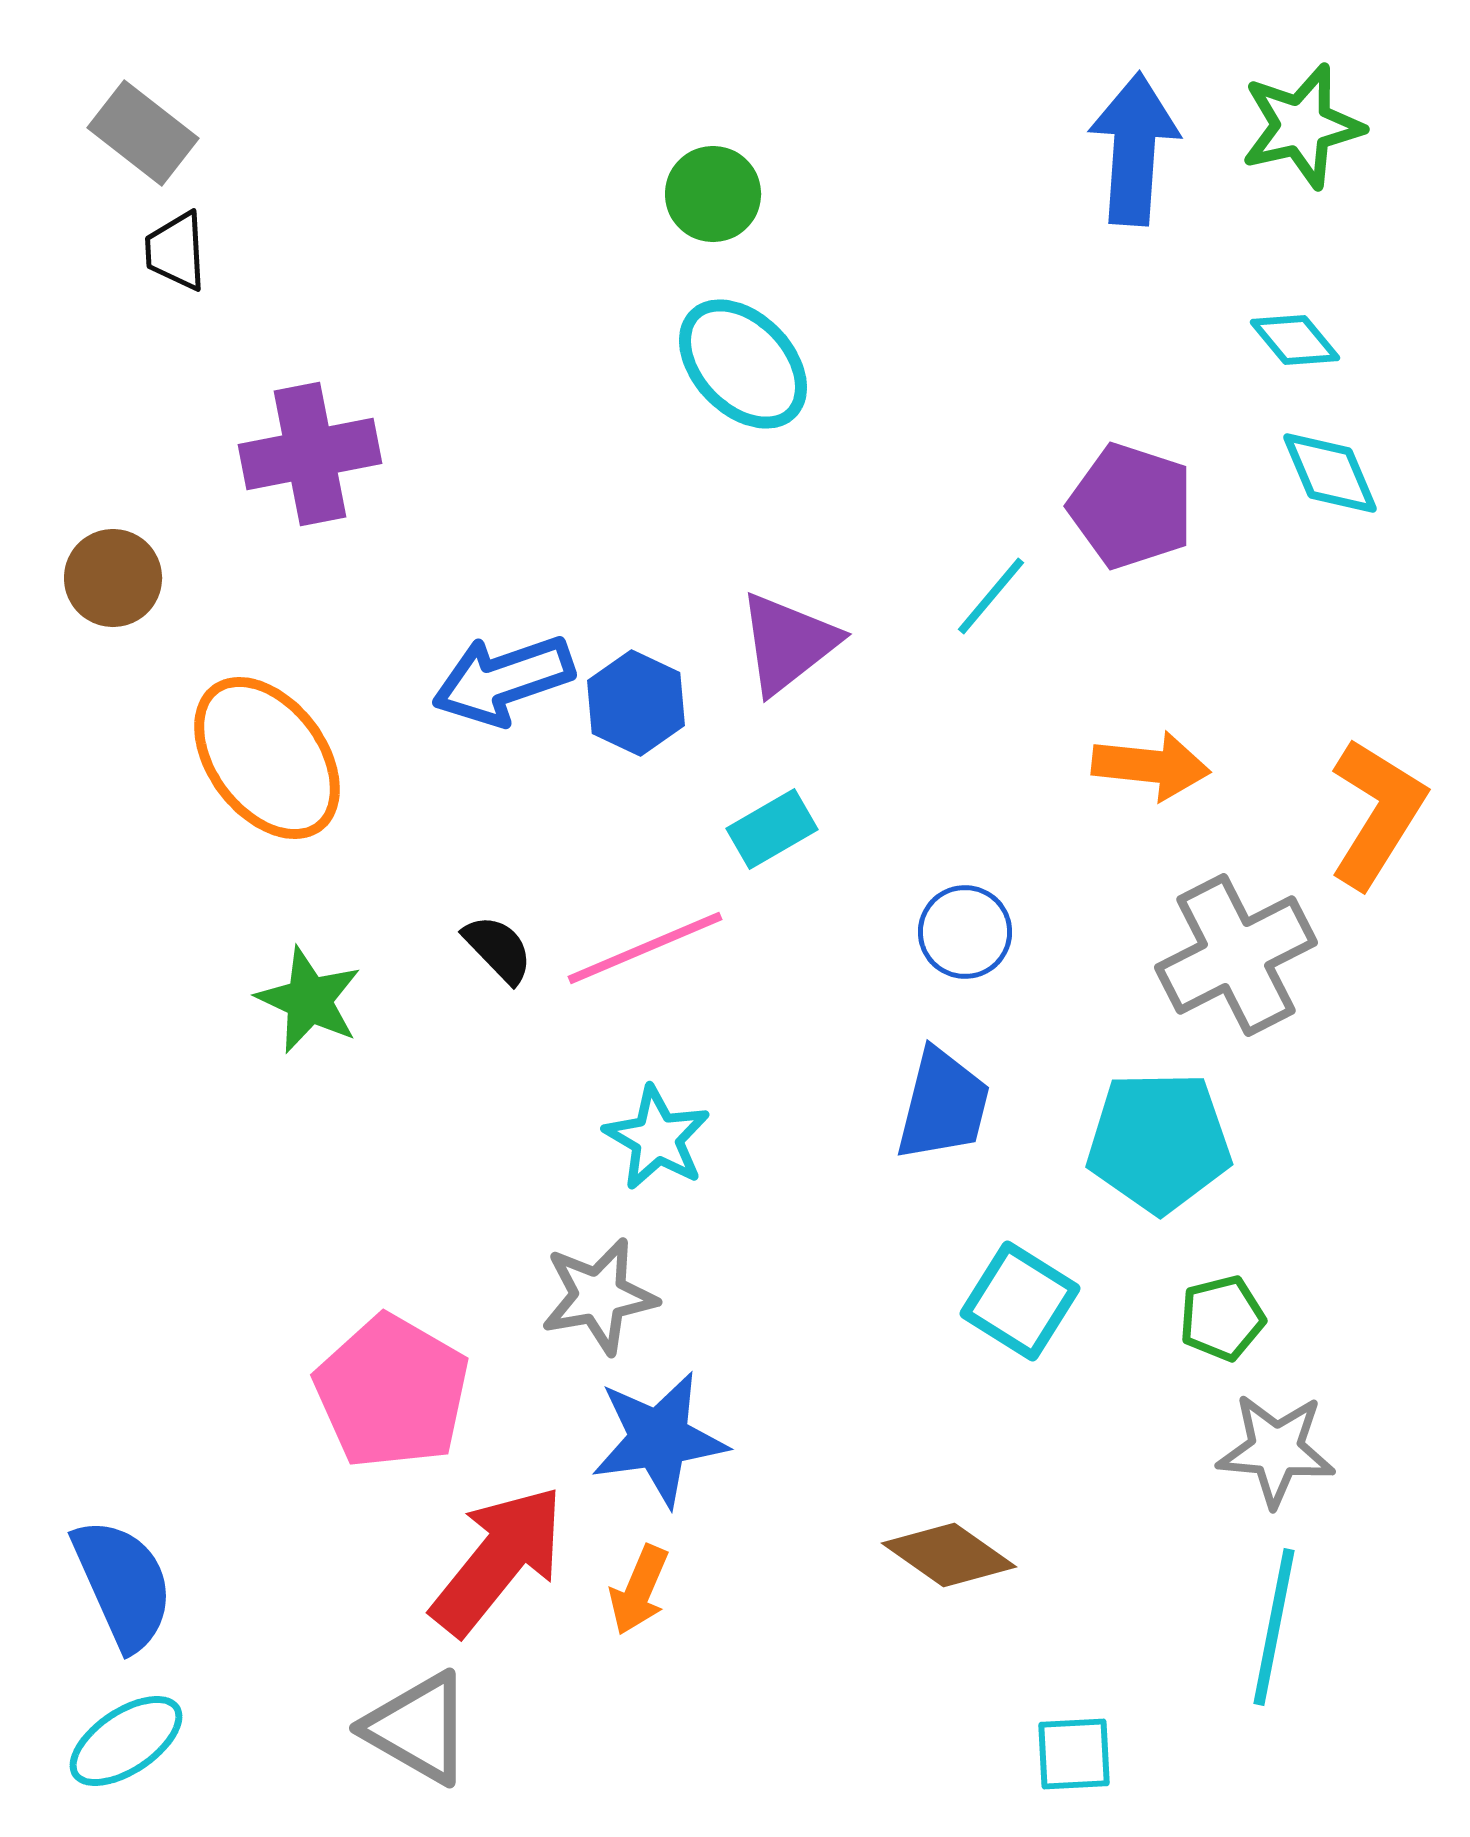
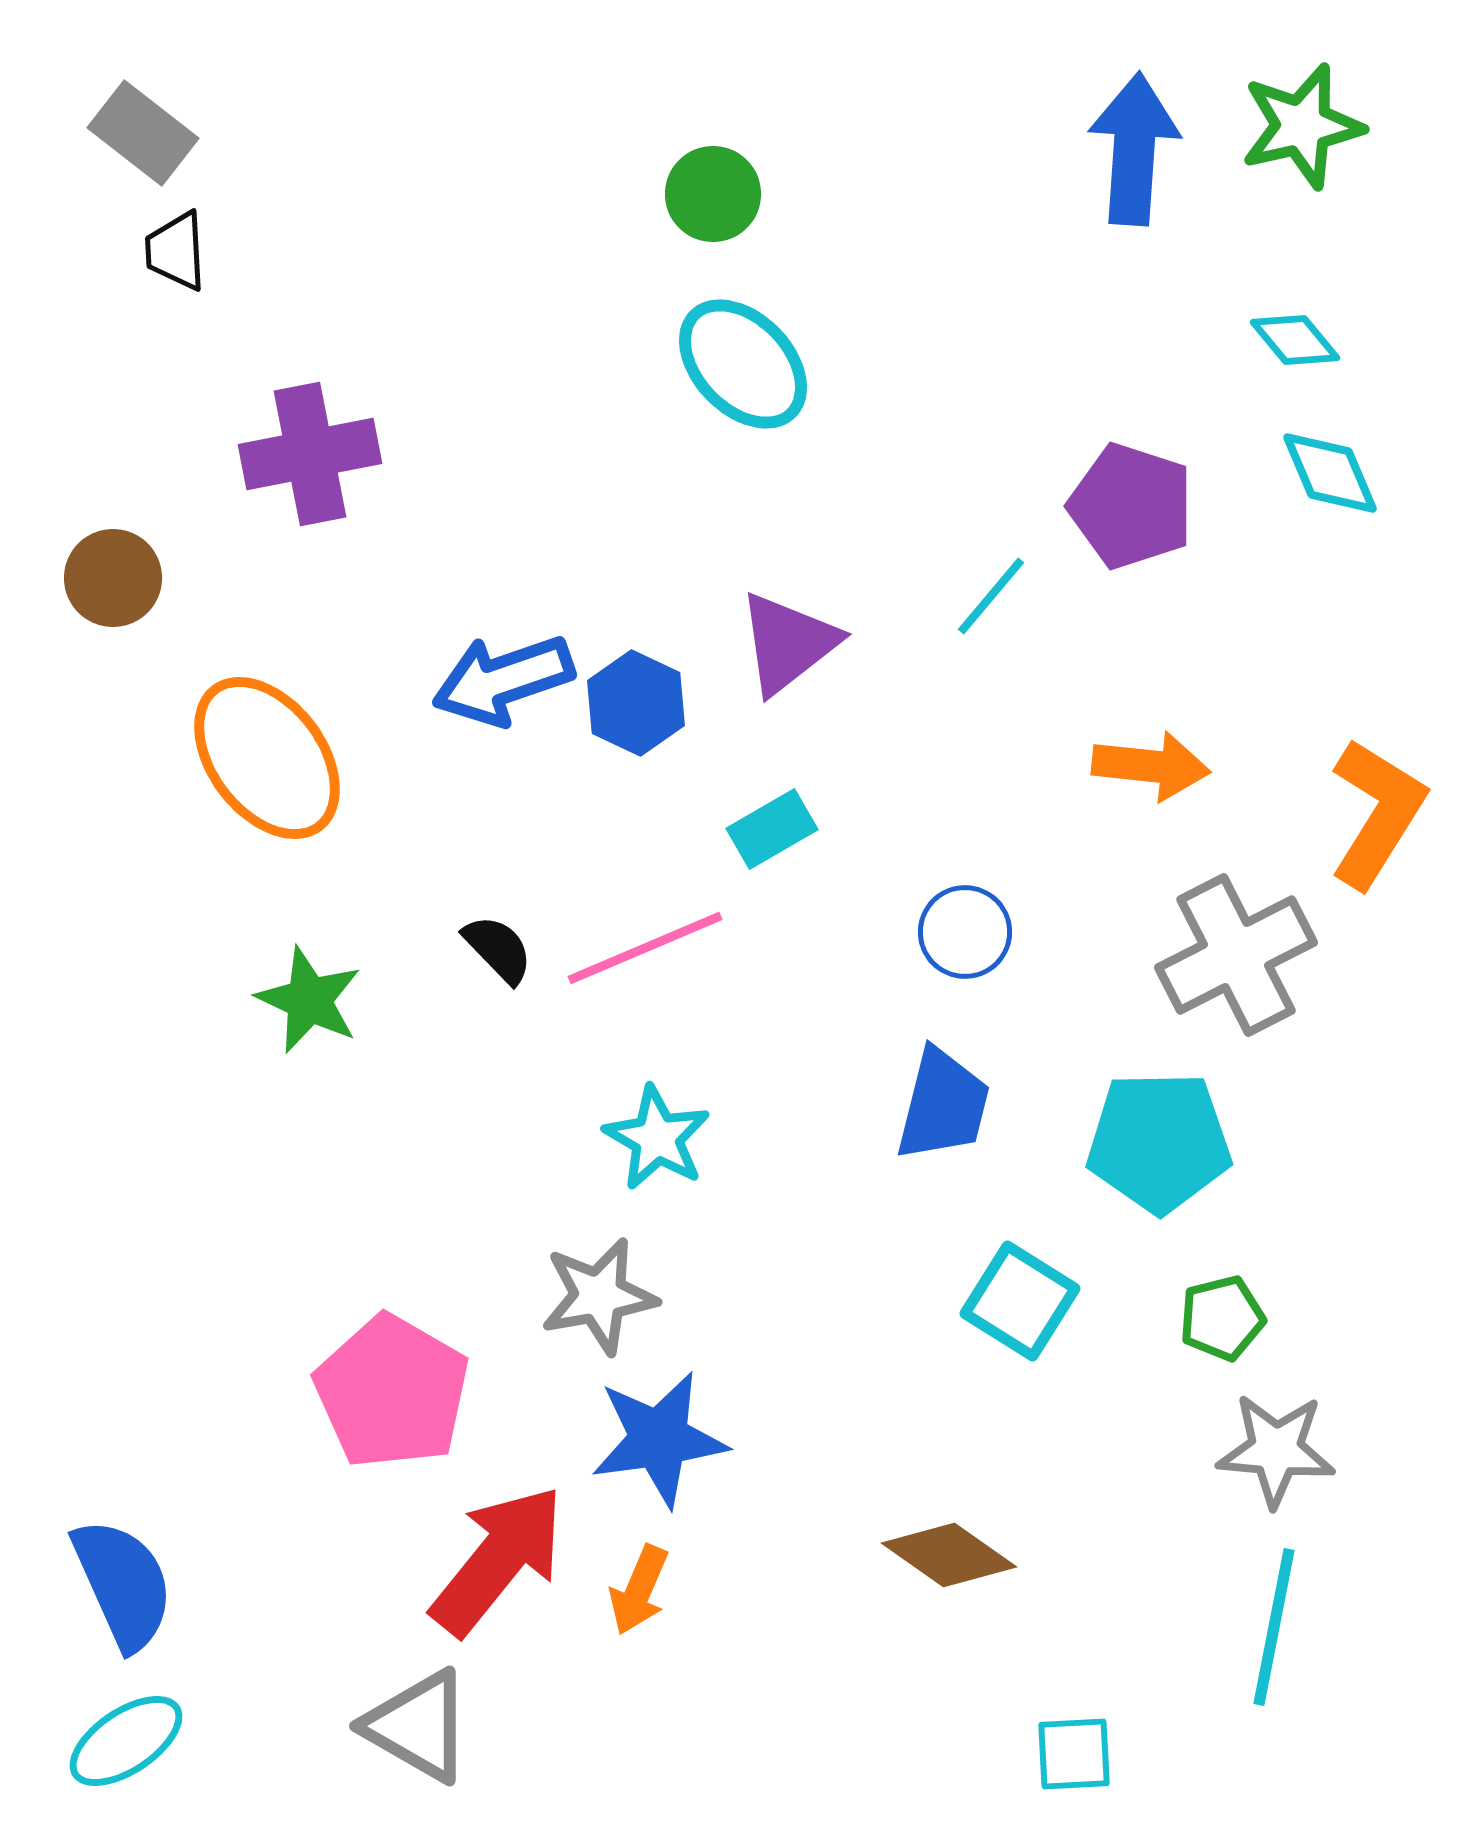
gray triangle at (418, 1728): moved 2 px up
